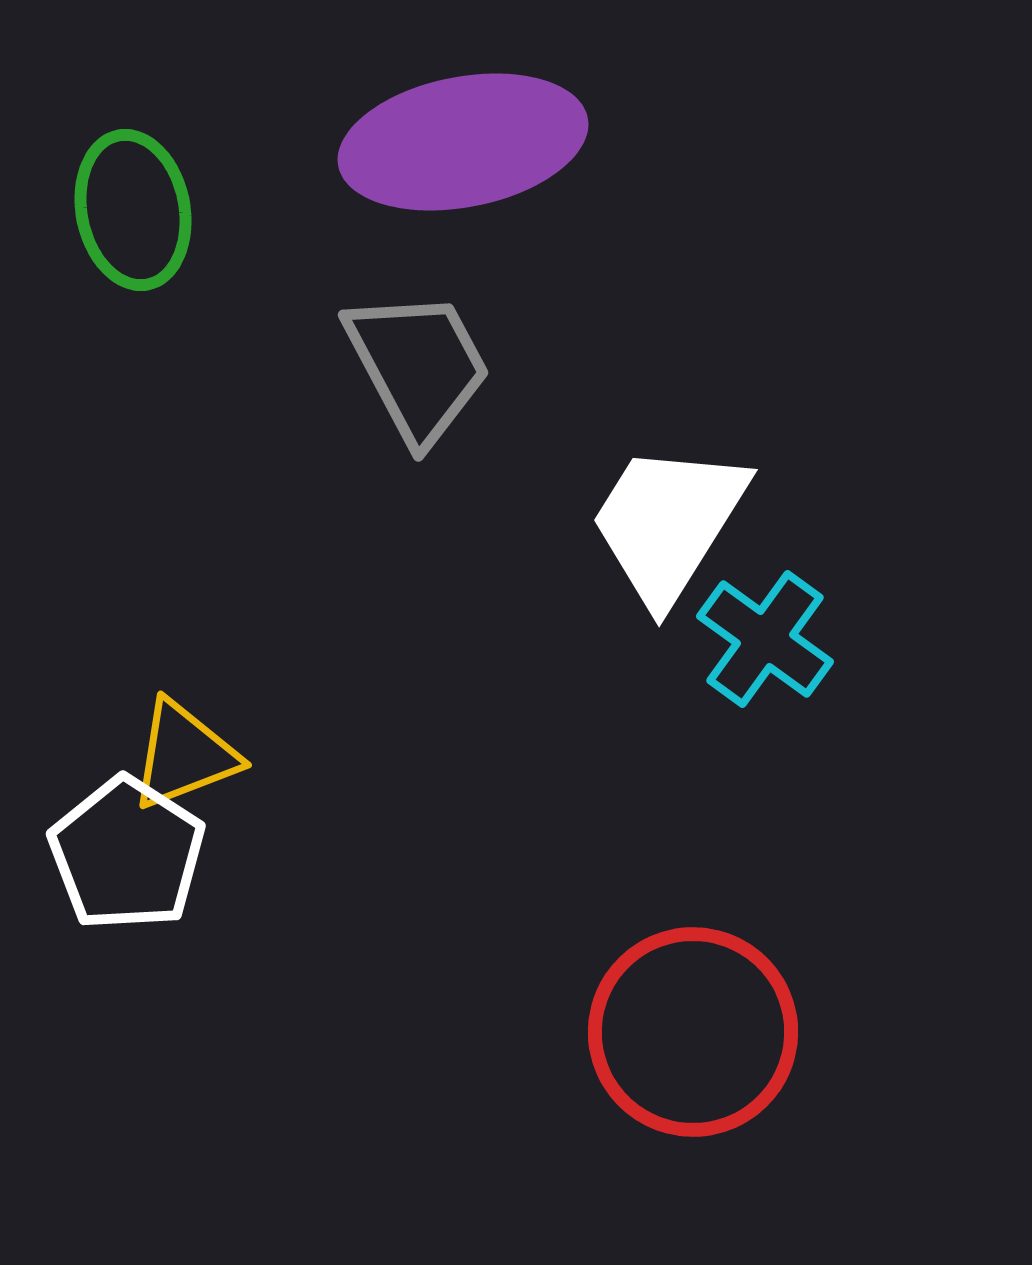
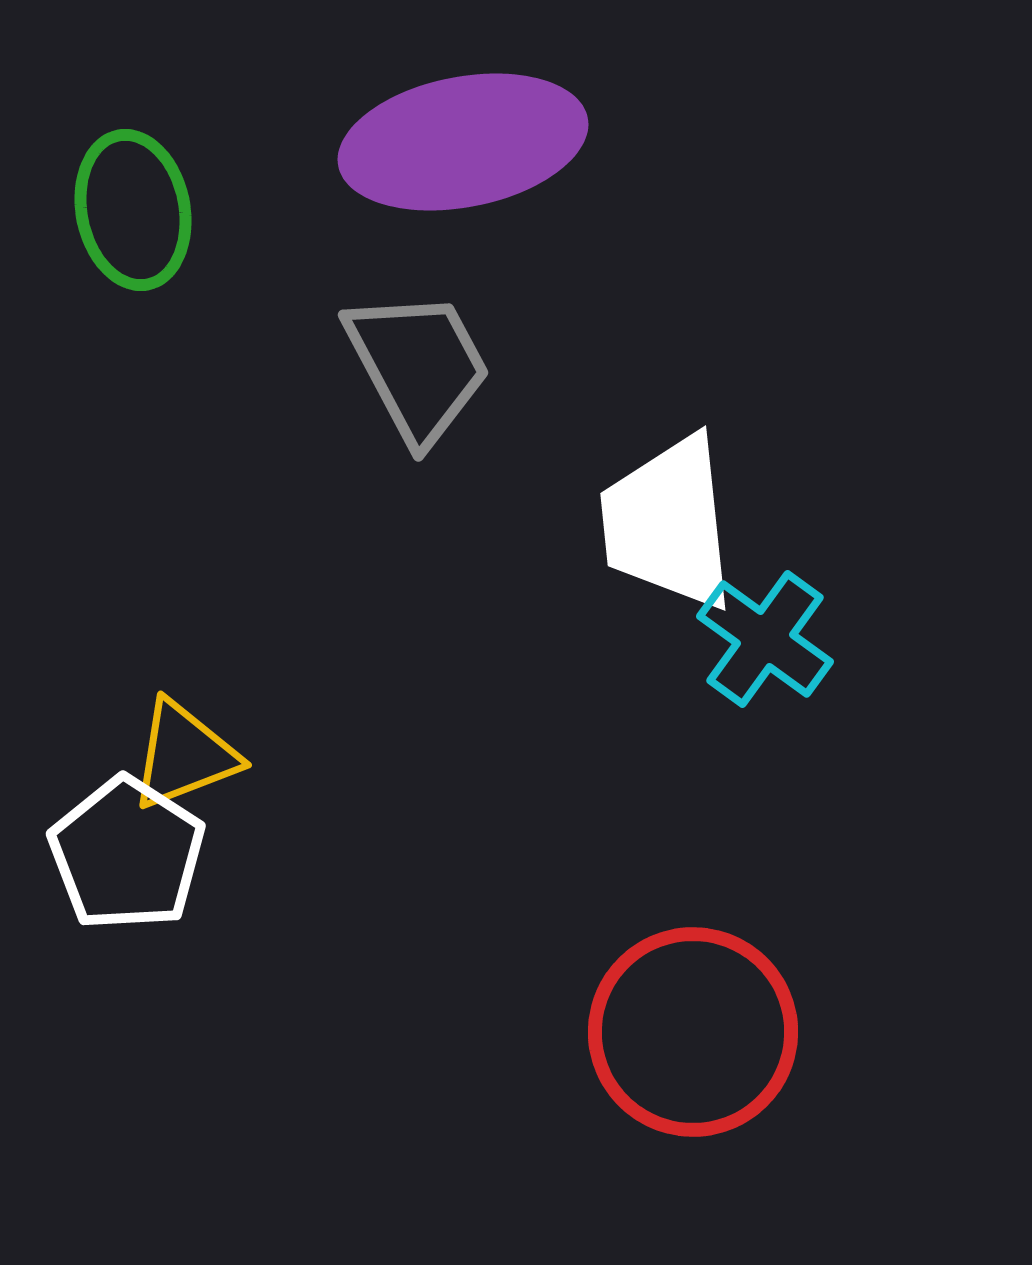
white trapezoid: rotated 38 degrees counterclockwise
